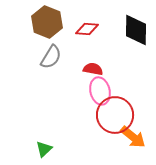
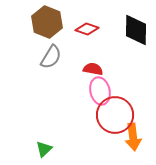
red diamond: rotated 15 degrees clockwise
orange arrow: rotated 44 degrees clockwise
